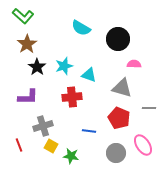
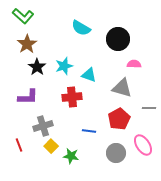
red pentagon: moved 1 px down; rotated 20 degrees clockwise
yellow square: rotated 16 degrees clockwise
